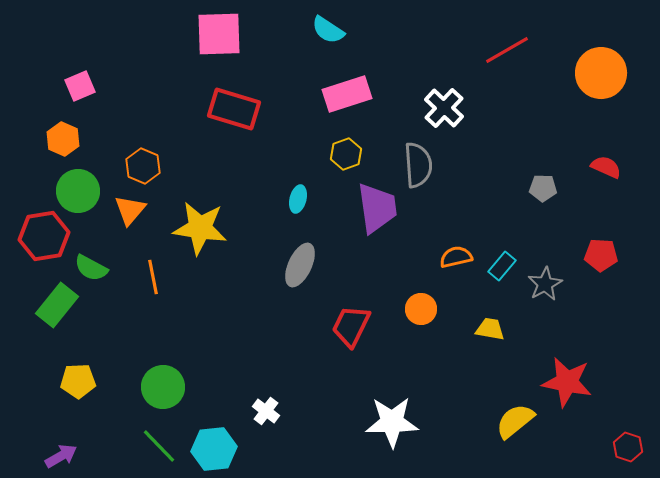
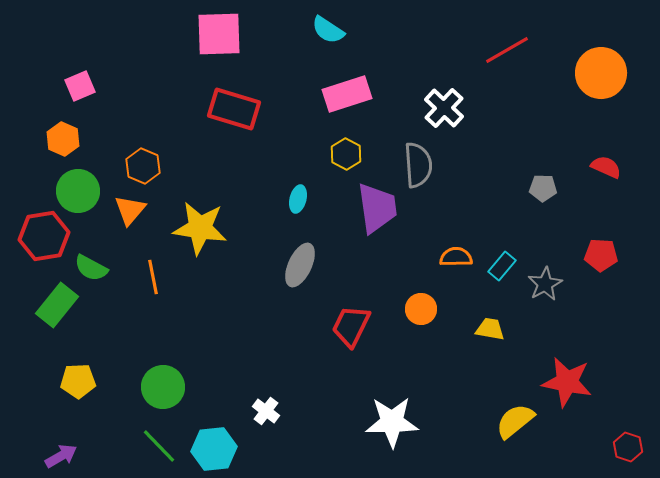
yellow hexagon at (346, 154): rotated 12 degrees counterclockwise
orange semicircle at (456, 257): rotated 12 degrees clockwise
